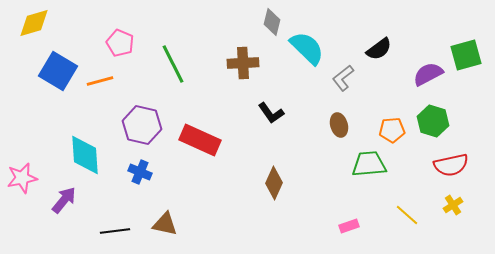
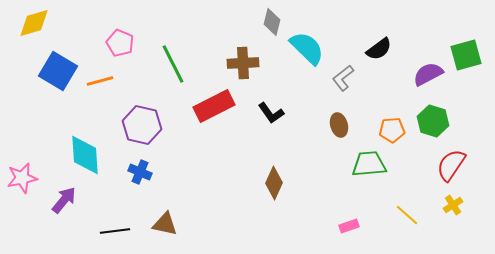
red rectangle: moved 14 px right, 34 px up; rotated 51 degrees counterclockwise
red semicircle: rotated 136 degrees clockwise
